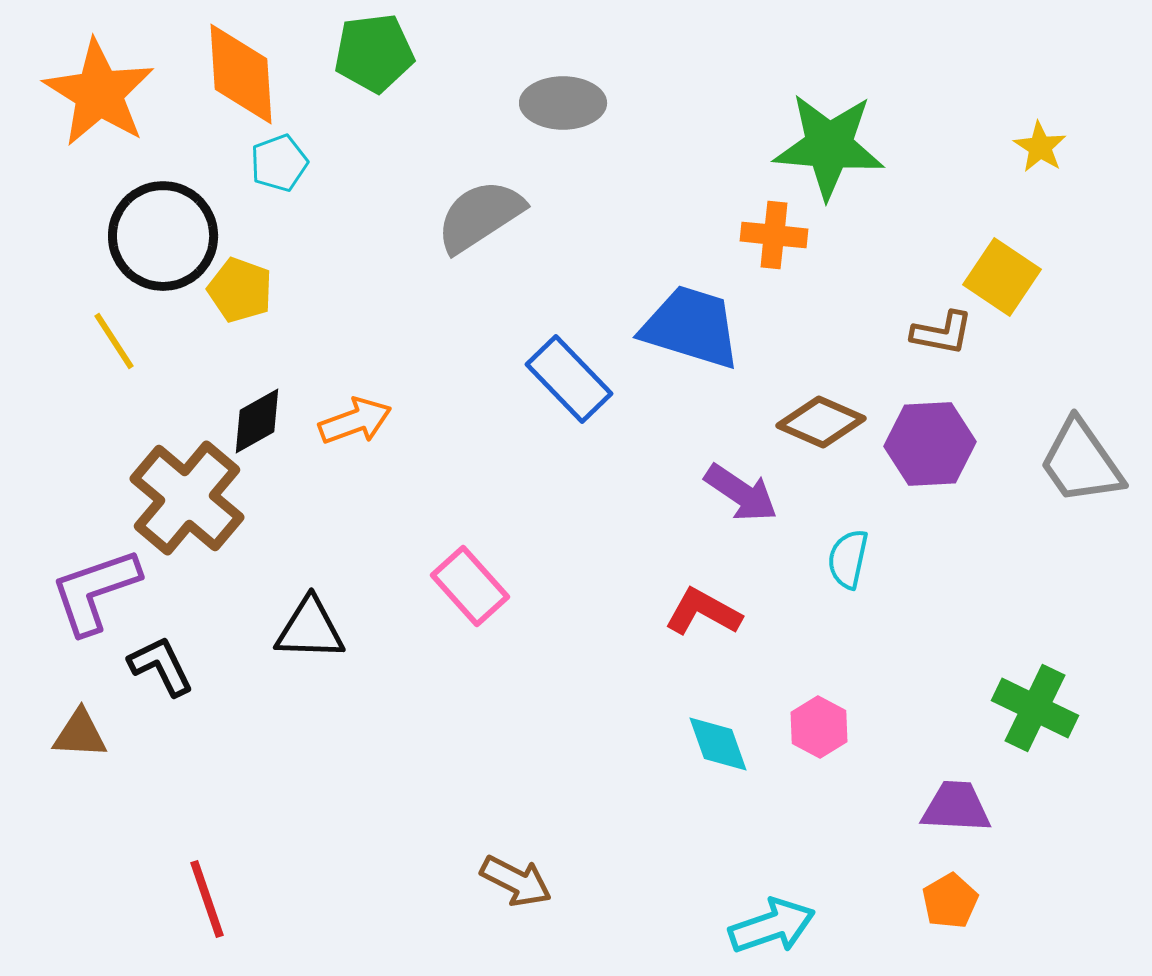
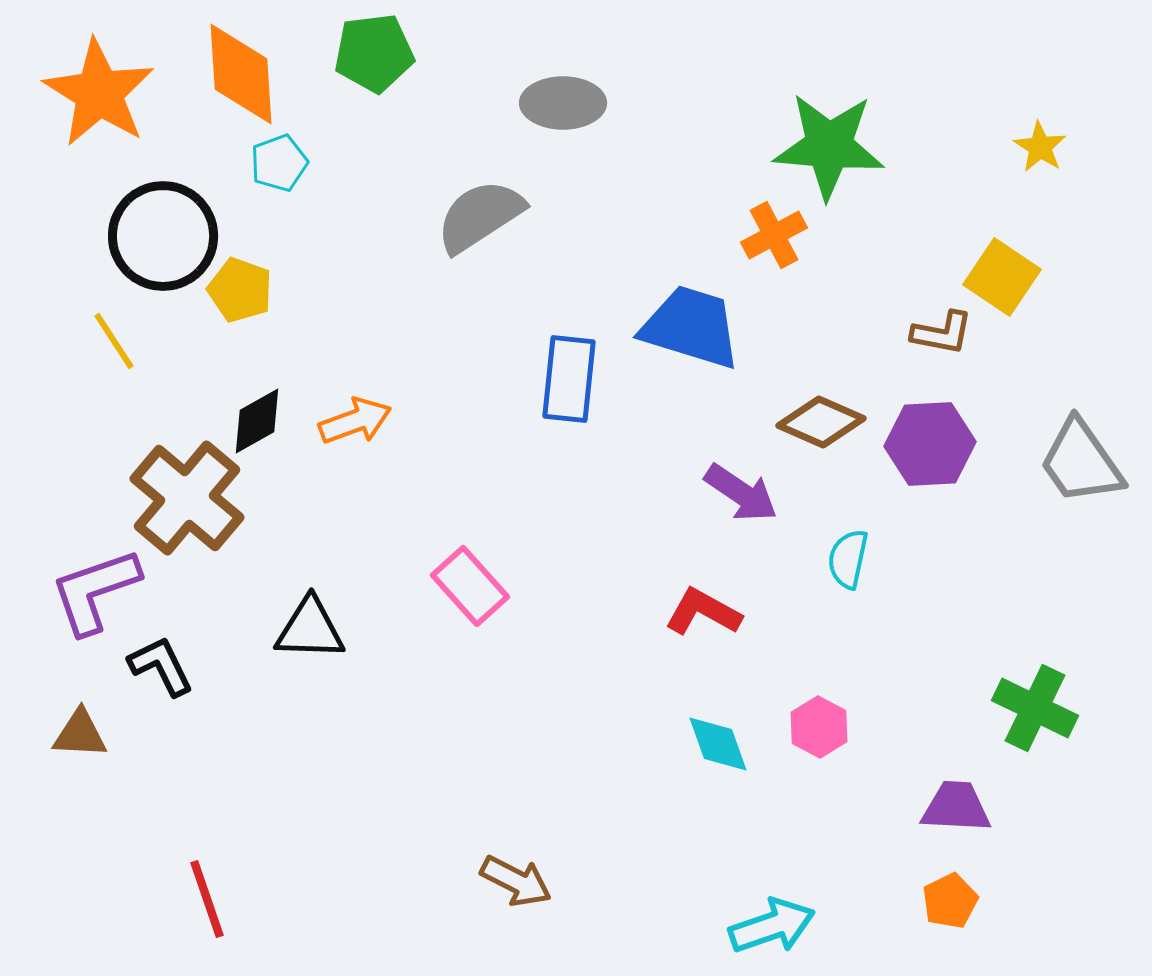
orange cross: rotated 34 degrees counterclockwise
blue rectangle: rotated 50 degrees clockwise
orange pentagon: rotated 4 degrees clockwise
